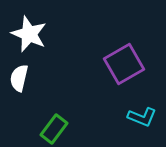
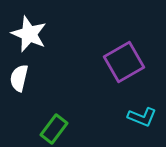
purple square: moved 2 px up
